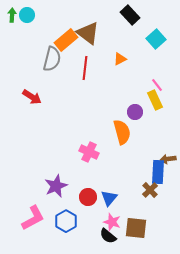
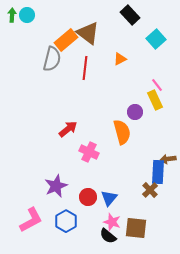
red arrow: moved 36 px right, 32 px down; rotated 72 degrees counterclockwise
pink L-shape: moved 2 px left, 2 px down
